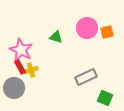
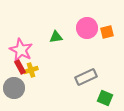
green triangle: rotated 24 degrees counterclockwise
